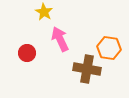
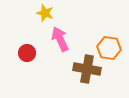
yellow star: moved 1 px right, 1 px down; rotated 12 degrees counterclockwise
